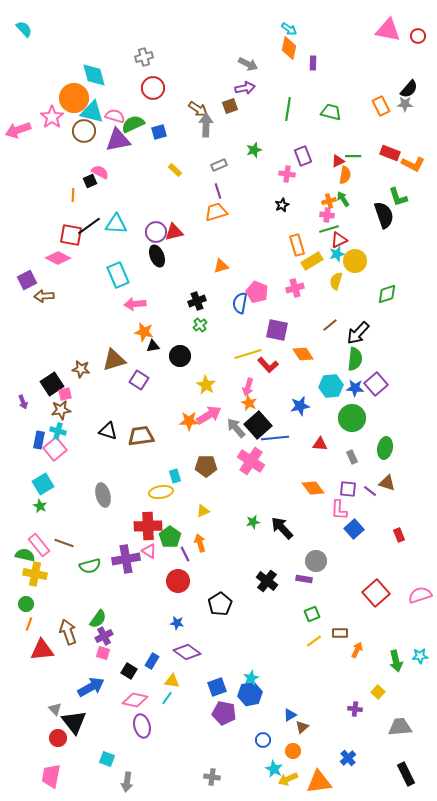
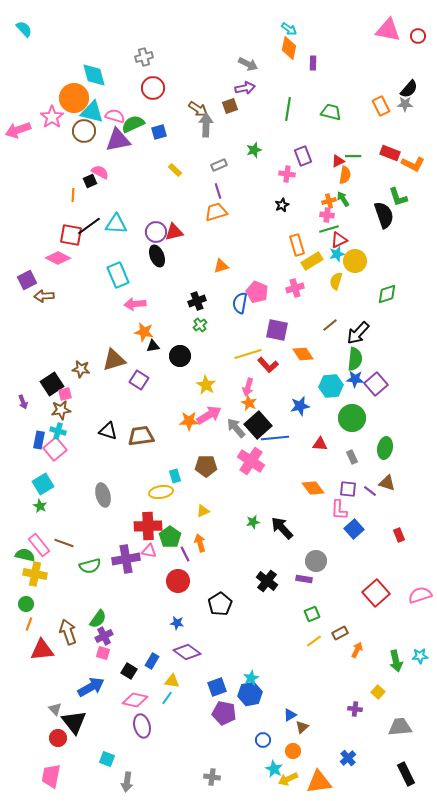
blue star at (355, 388): moved 9 px up
pink triangle at (149, 551): rotated 21 degrees counterclockwise
brown rectangle at (340, 633): rotated 28 degrees counterclockwise
